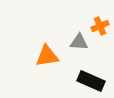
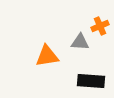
gray triangle: moved 1 px right
black rectangle: rotated 20 degrees counterclockwise
